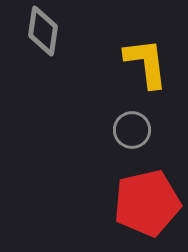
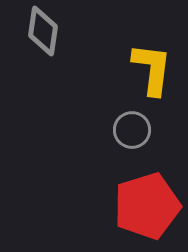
yellow L-shape: moved 6 px right, 6 px down; rotated 14 degrees clockwise
red pentagon: moved 3 px down; rotated 4 degrees counterclockwise
